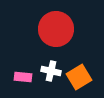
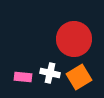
red circle: moved 18 px right, 10 px down
white cross: moved 1 px left, 2 px down
